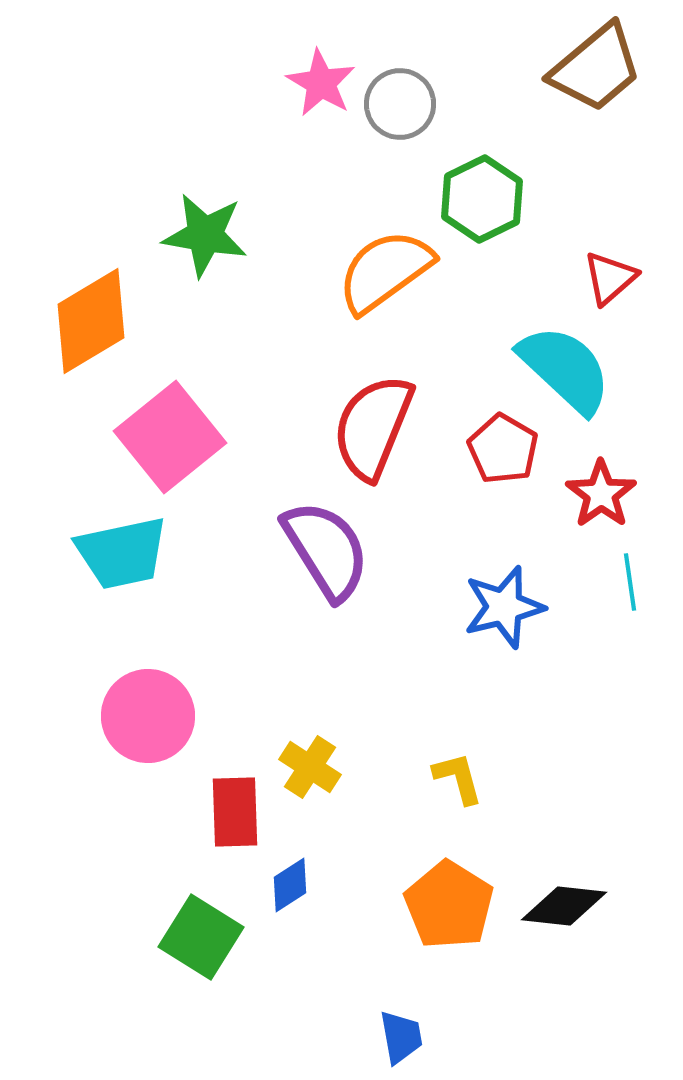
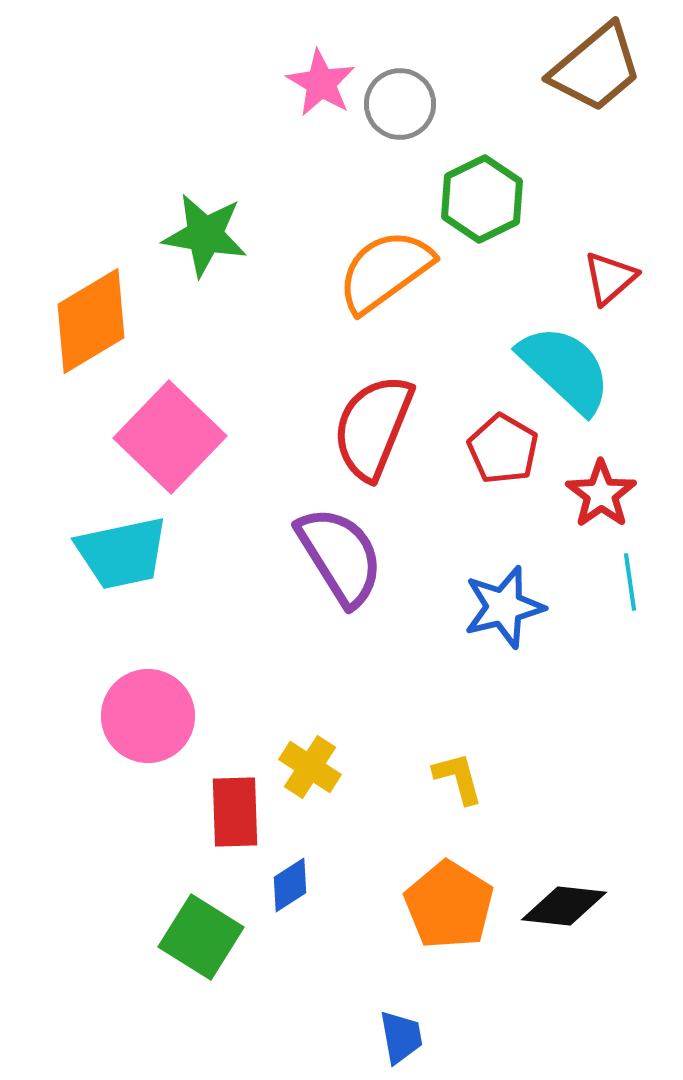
pink square: rotated 7 degrees counterclockwise
purple semicircle: moved 14 px right, 6 px down
